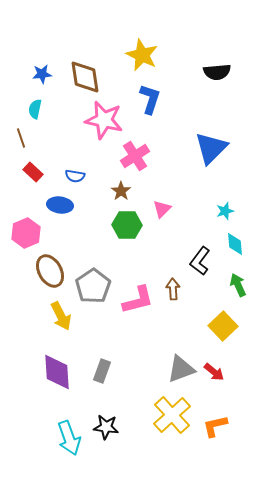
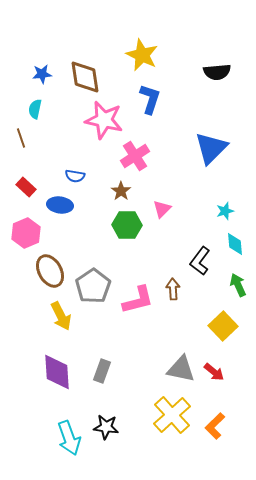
red rectangle: moved 7 px left, 15 px down
gray triangle: rotated 32 degrees clockwise
orange L-shape: rotated 32 degrees counterclockwise
